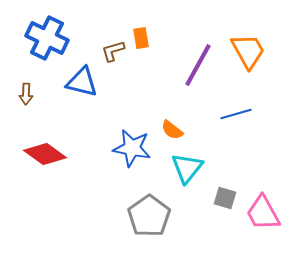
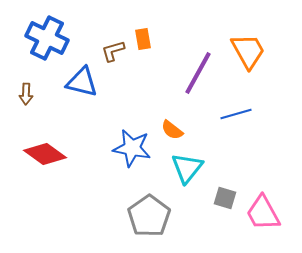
orange rectangle: moved 2 px right, 1 px down
purple line: moved 8 px down
